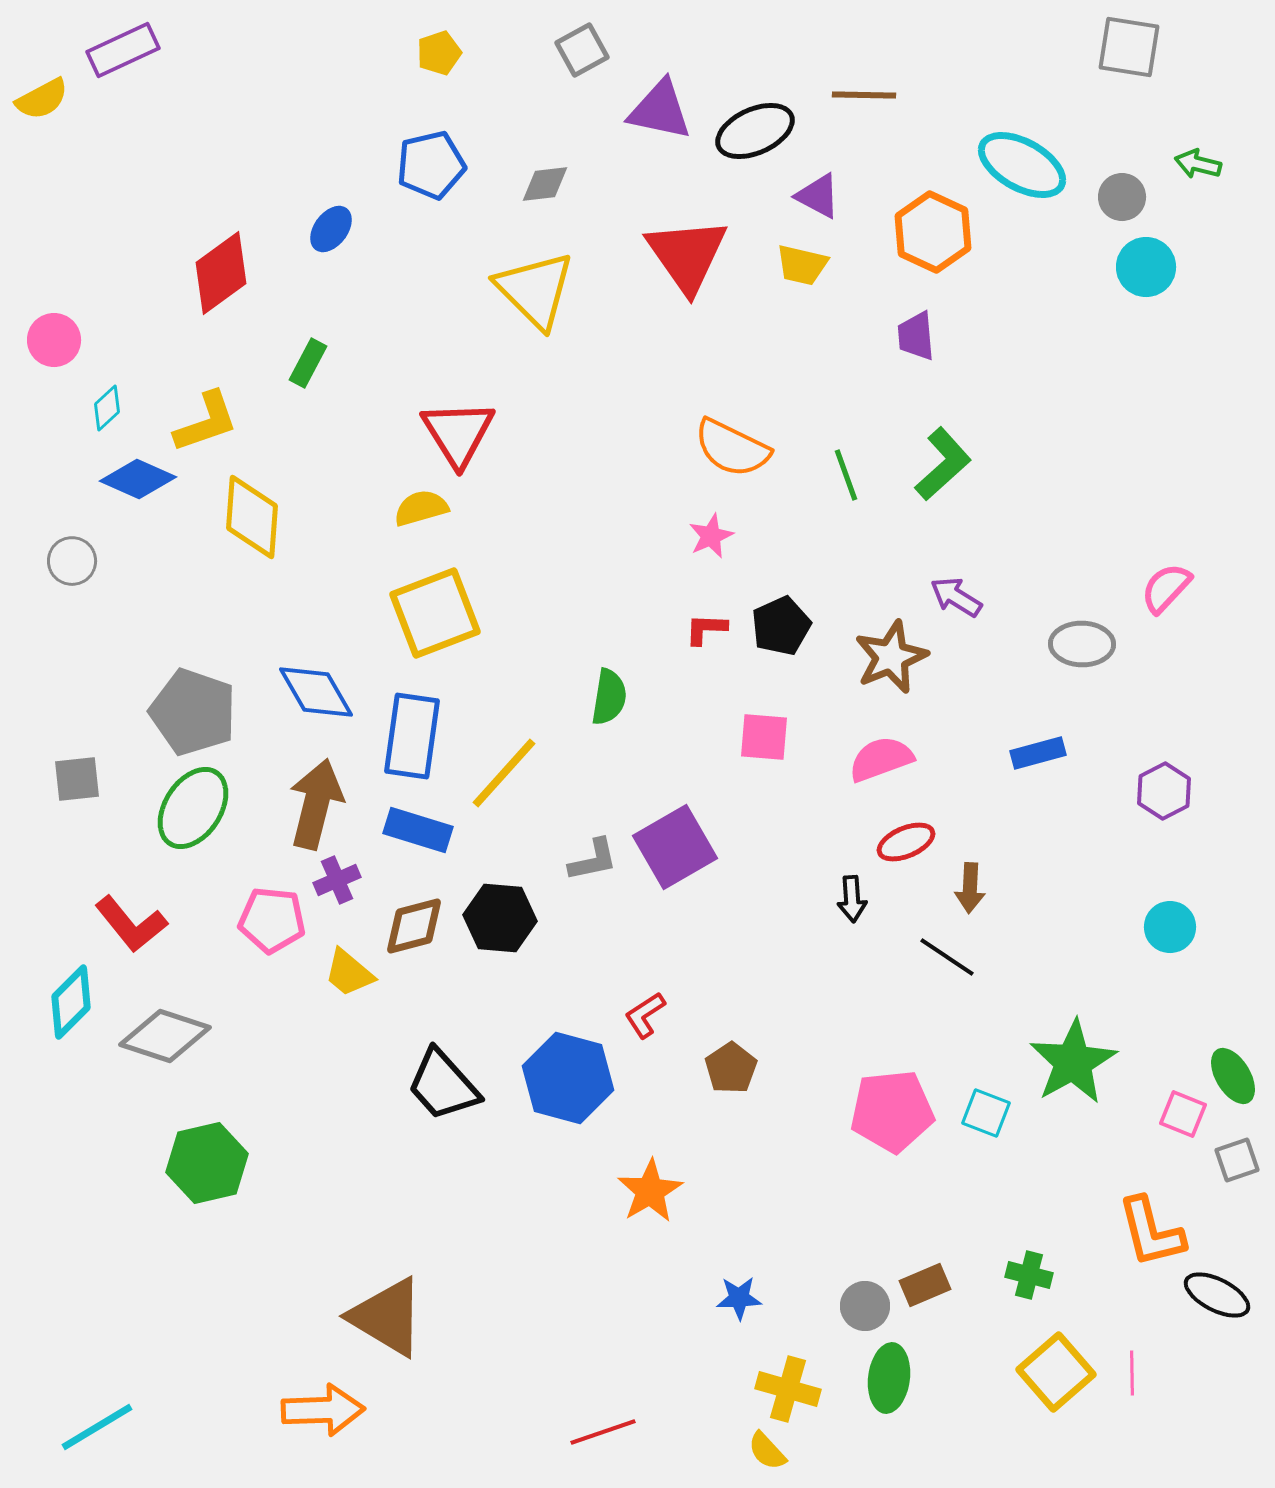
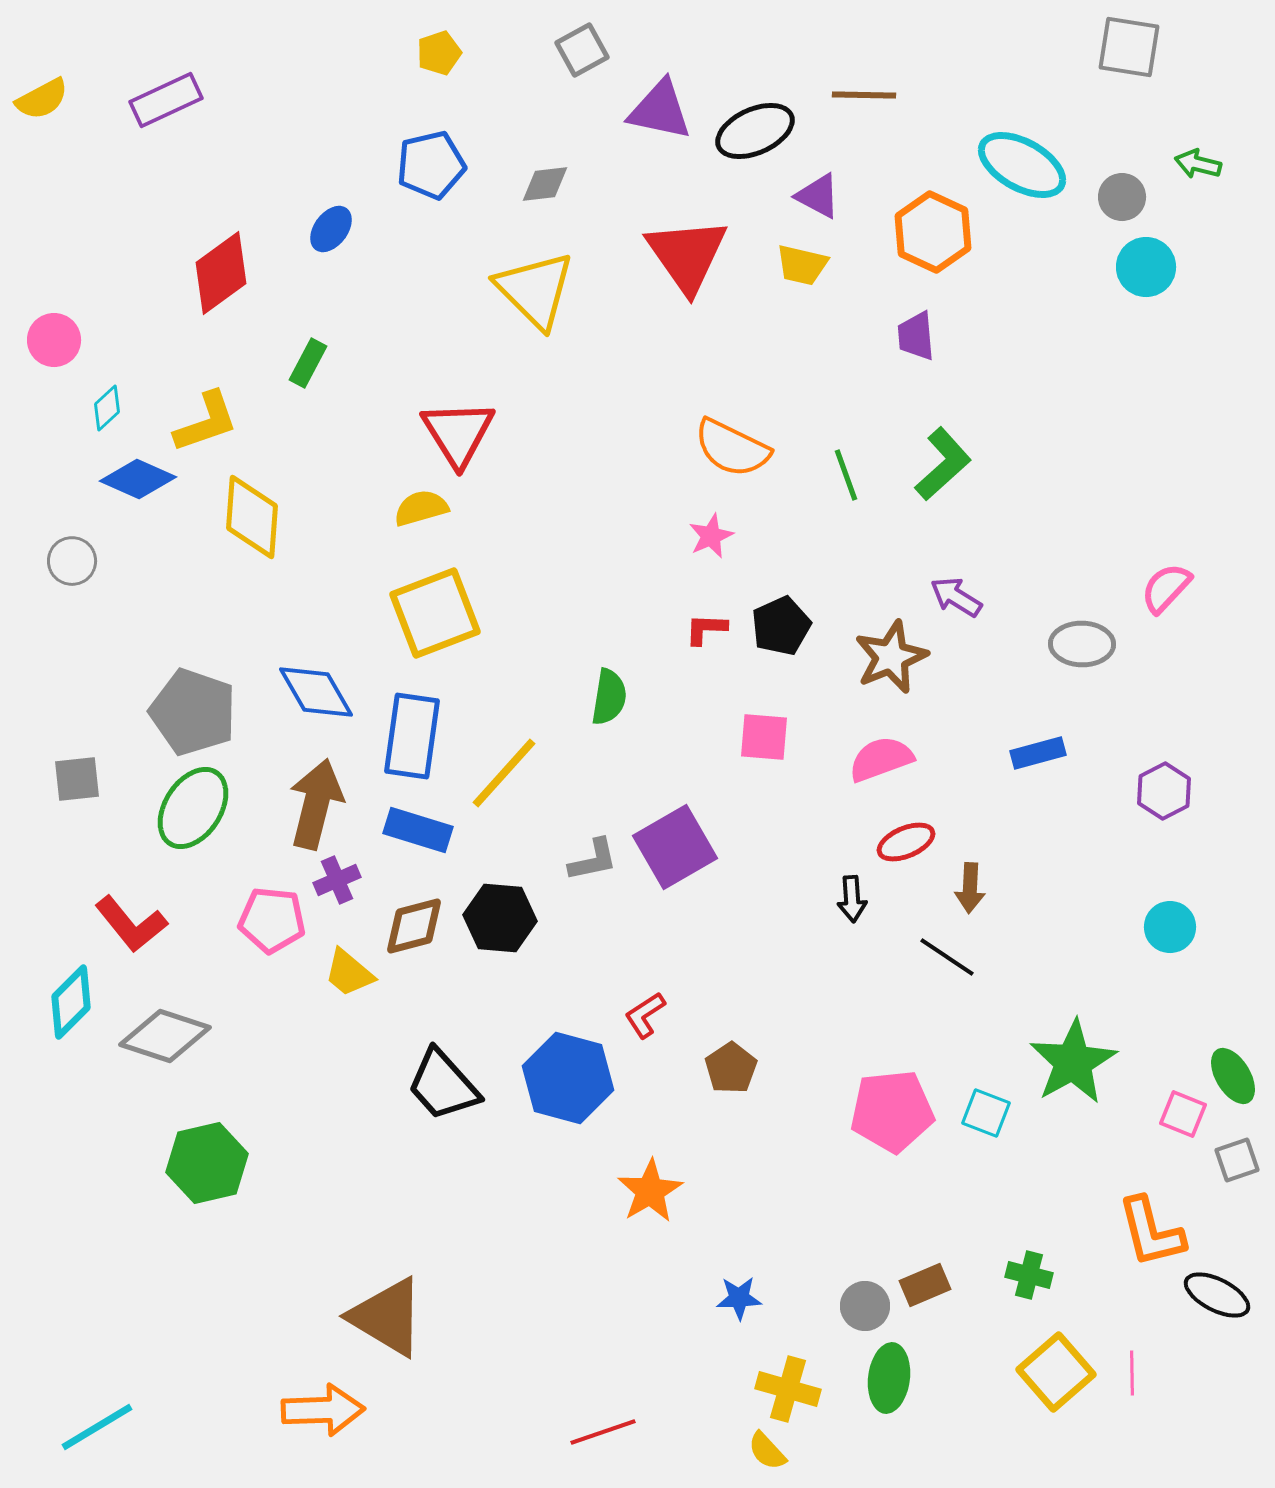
purple rectangle at (123, 50): moved 43 px right, 50 px down
